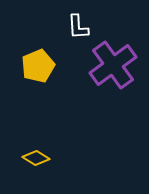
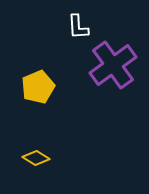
yellow pentagon: moved 21 px down
